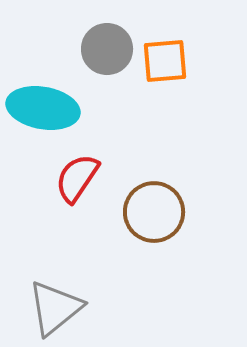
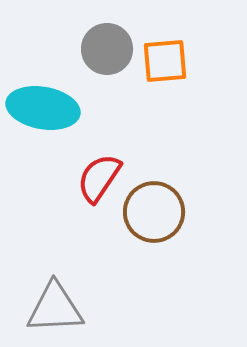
red semicircle: moved 22 px right
gray triangle: rotated 36 degrees clockwise
